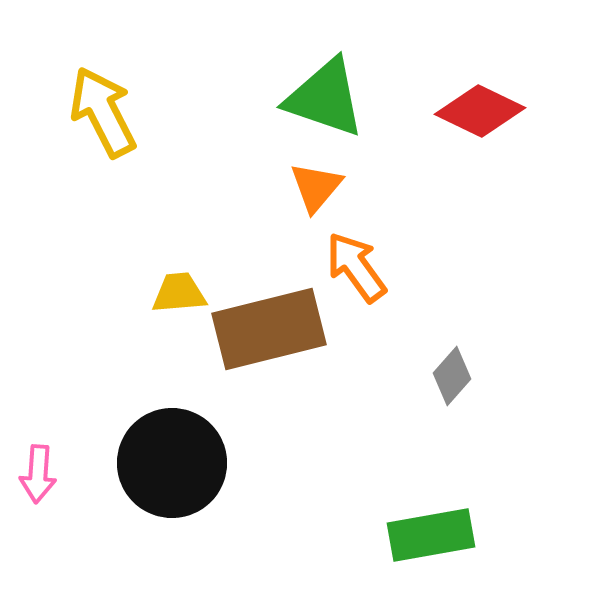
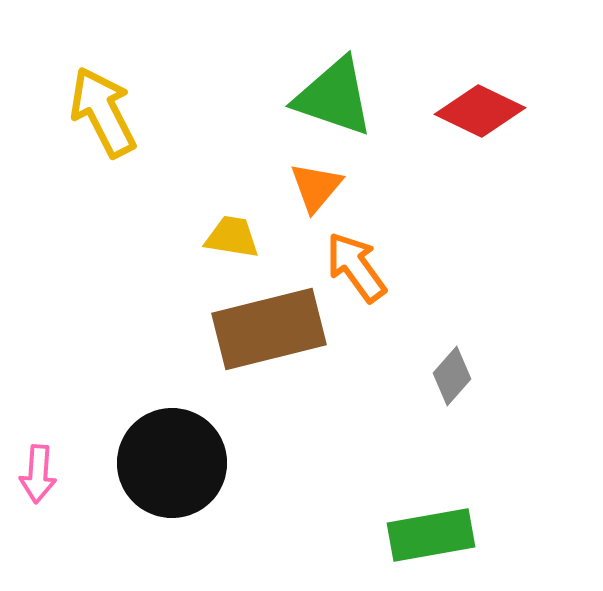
green triangle: moved 9 px right, 1 px up
yellow trapezoid: moved 53 px right, 56 px up; rotated 14 degrees clockwise
